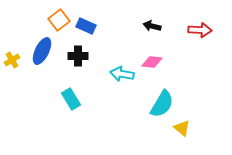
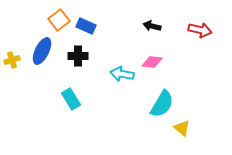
red arrow: rotated 10 degrees clockwise
yellow cross: rotated 14 degrees clockwise
